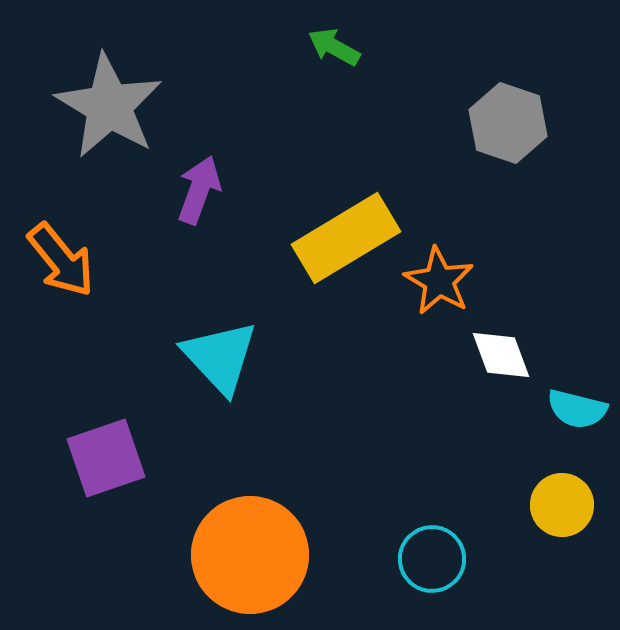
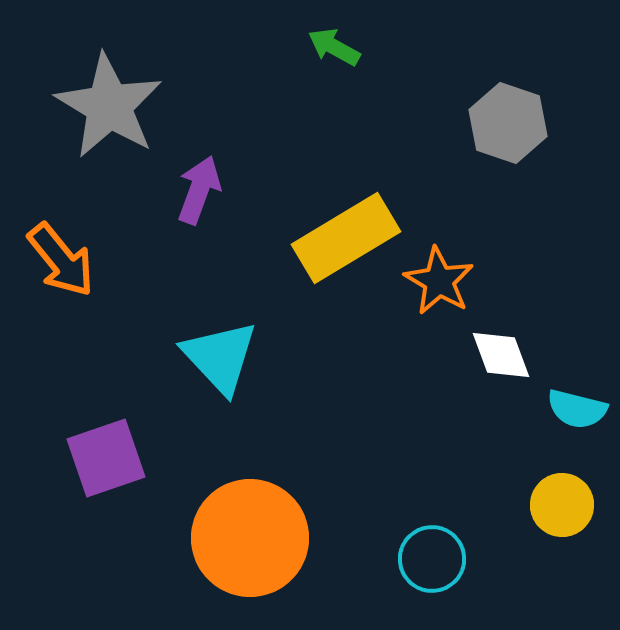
orange circle: moved 17 px up
